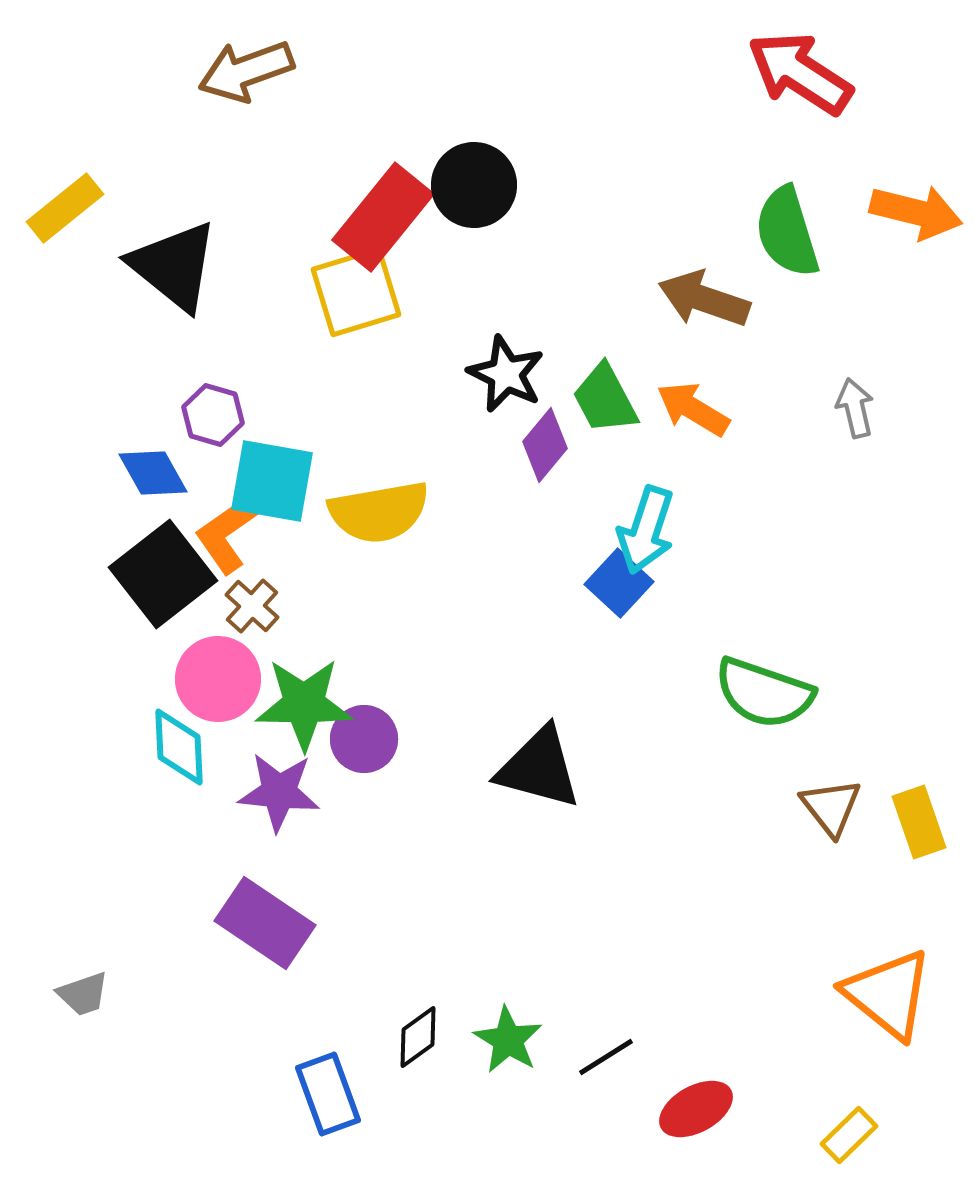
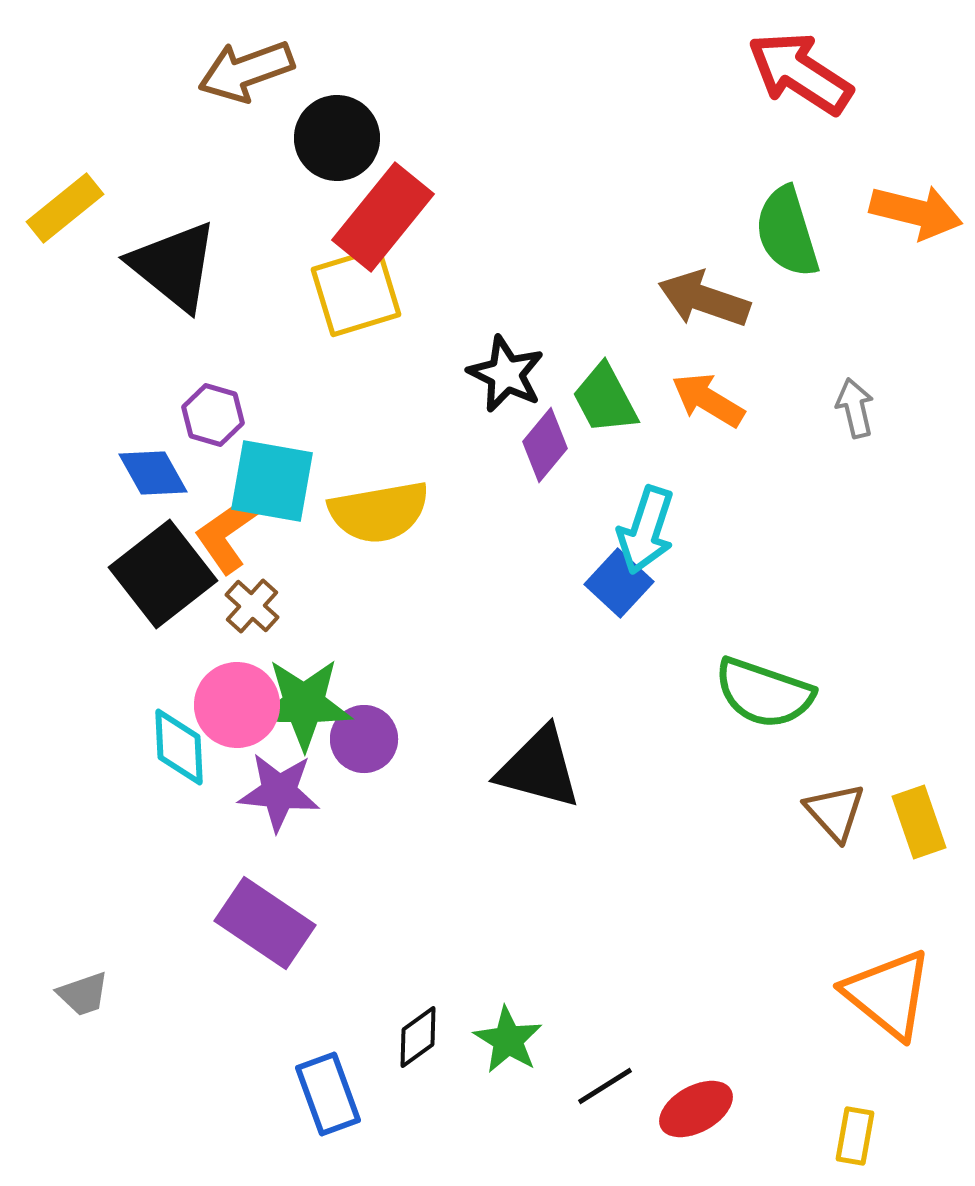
black circle at (474, 185): moved 137 px left, 47 px up
orange arrow at (693, 409): moved 15 px right, 9 px up
pink circle at (218, 679): moved 19 px right, 26 px down
brown triangle at (831, 807): moved 4 px right, 5 px down; rotated 4 degrees counterclockwise
black line at (606, 1057): moved 1 px left, 29 px down
yellow rectangle at (849, 1135): moved 6 px right, 1 px down; rotated 36 degrees counterclockwise
